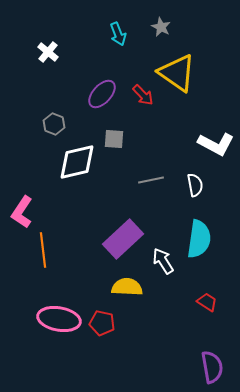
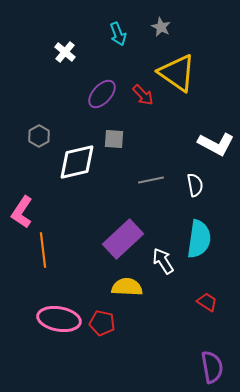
white cross: moved 17 px right
gray hexagon: moved 15 px left, 12 px down; rotated 10 degrees clockwise
